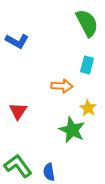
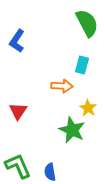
blue L-shape: rotated 95 degrees clockwise
cyan rectangle: moved 5 px left
green L-shape: rotated 12 degrees clockwise
blue semicircle: moved 1 px right
